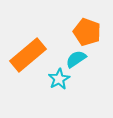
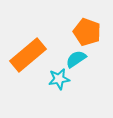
cyan star: rotated 20 degrees clockwise
